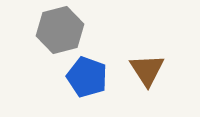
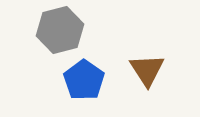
blue pentagon: moved 3 px left, 3 px down; rotated 15 degrees clockwise
